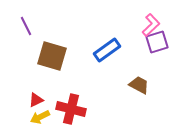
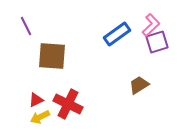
blue rectangle: moved 10 px right, 16 px up
brown square: rotated 12 degrees counterclockwise
brown trapezoid: rotated 60 degrees counterclockwise
red cross: moved 3 px left, 5 px up; rotated 12 degrees clockwise
